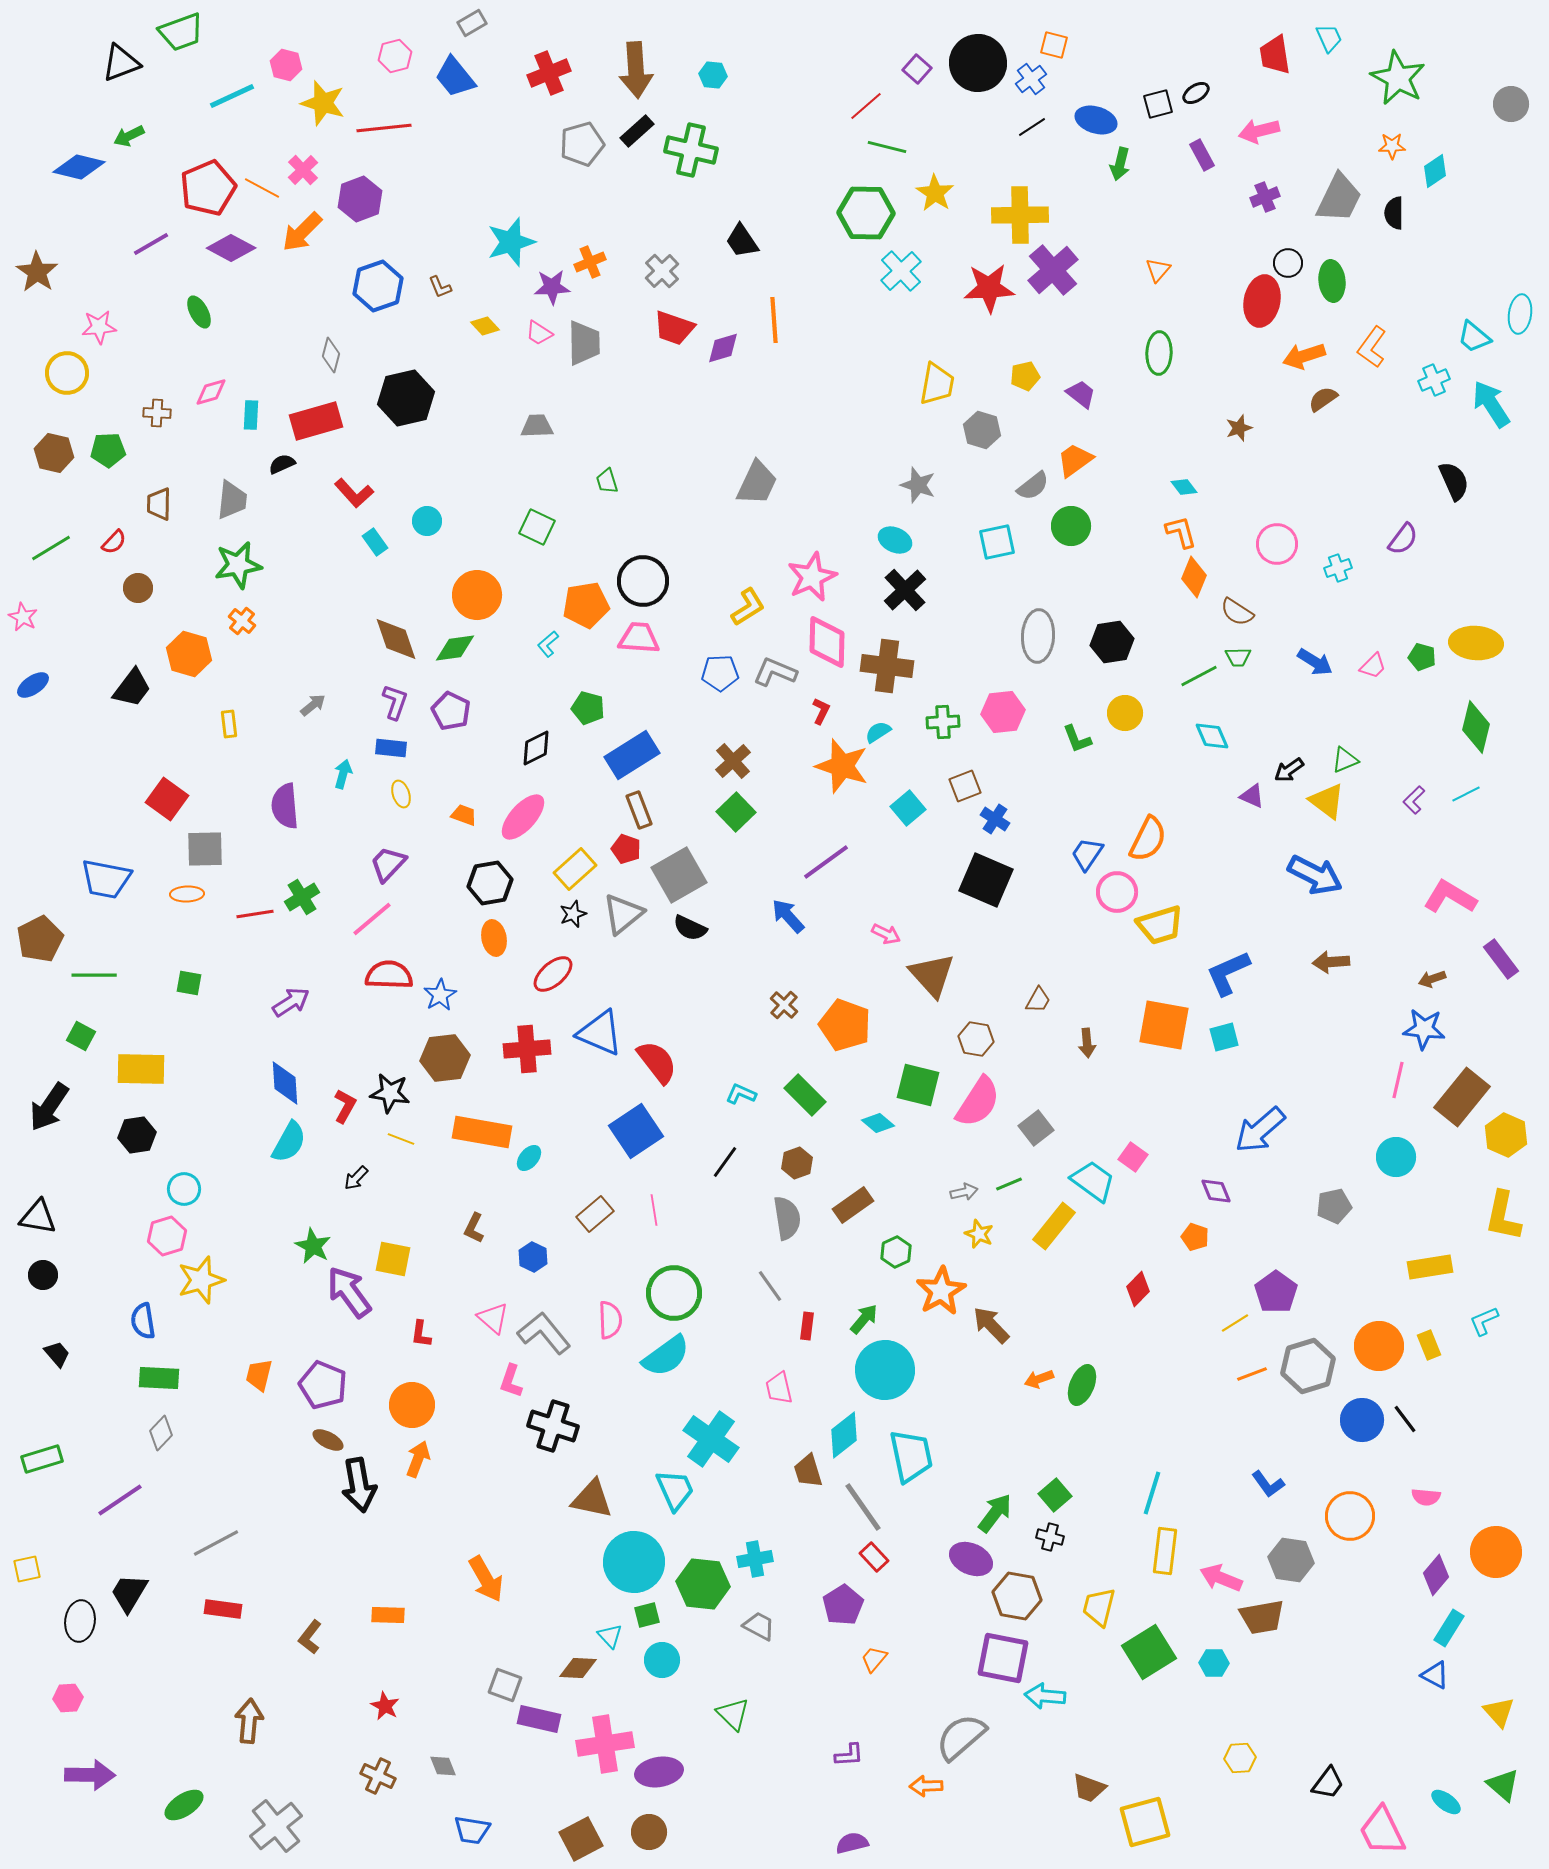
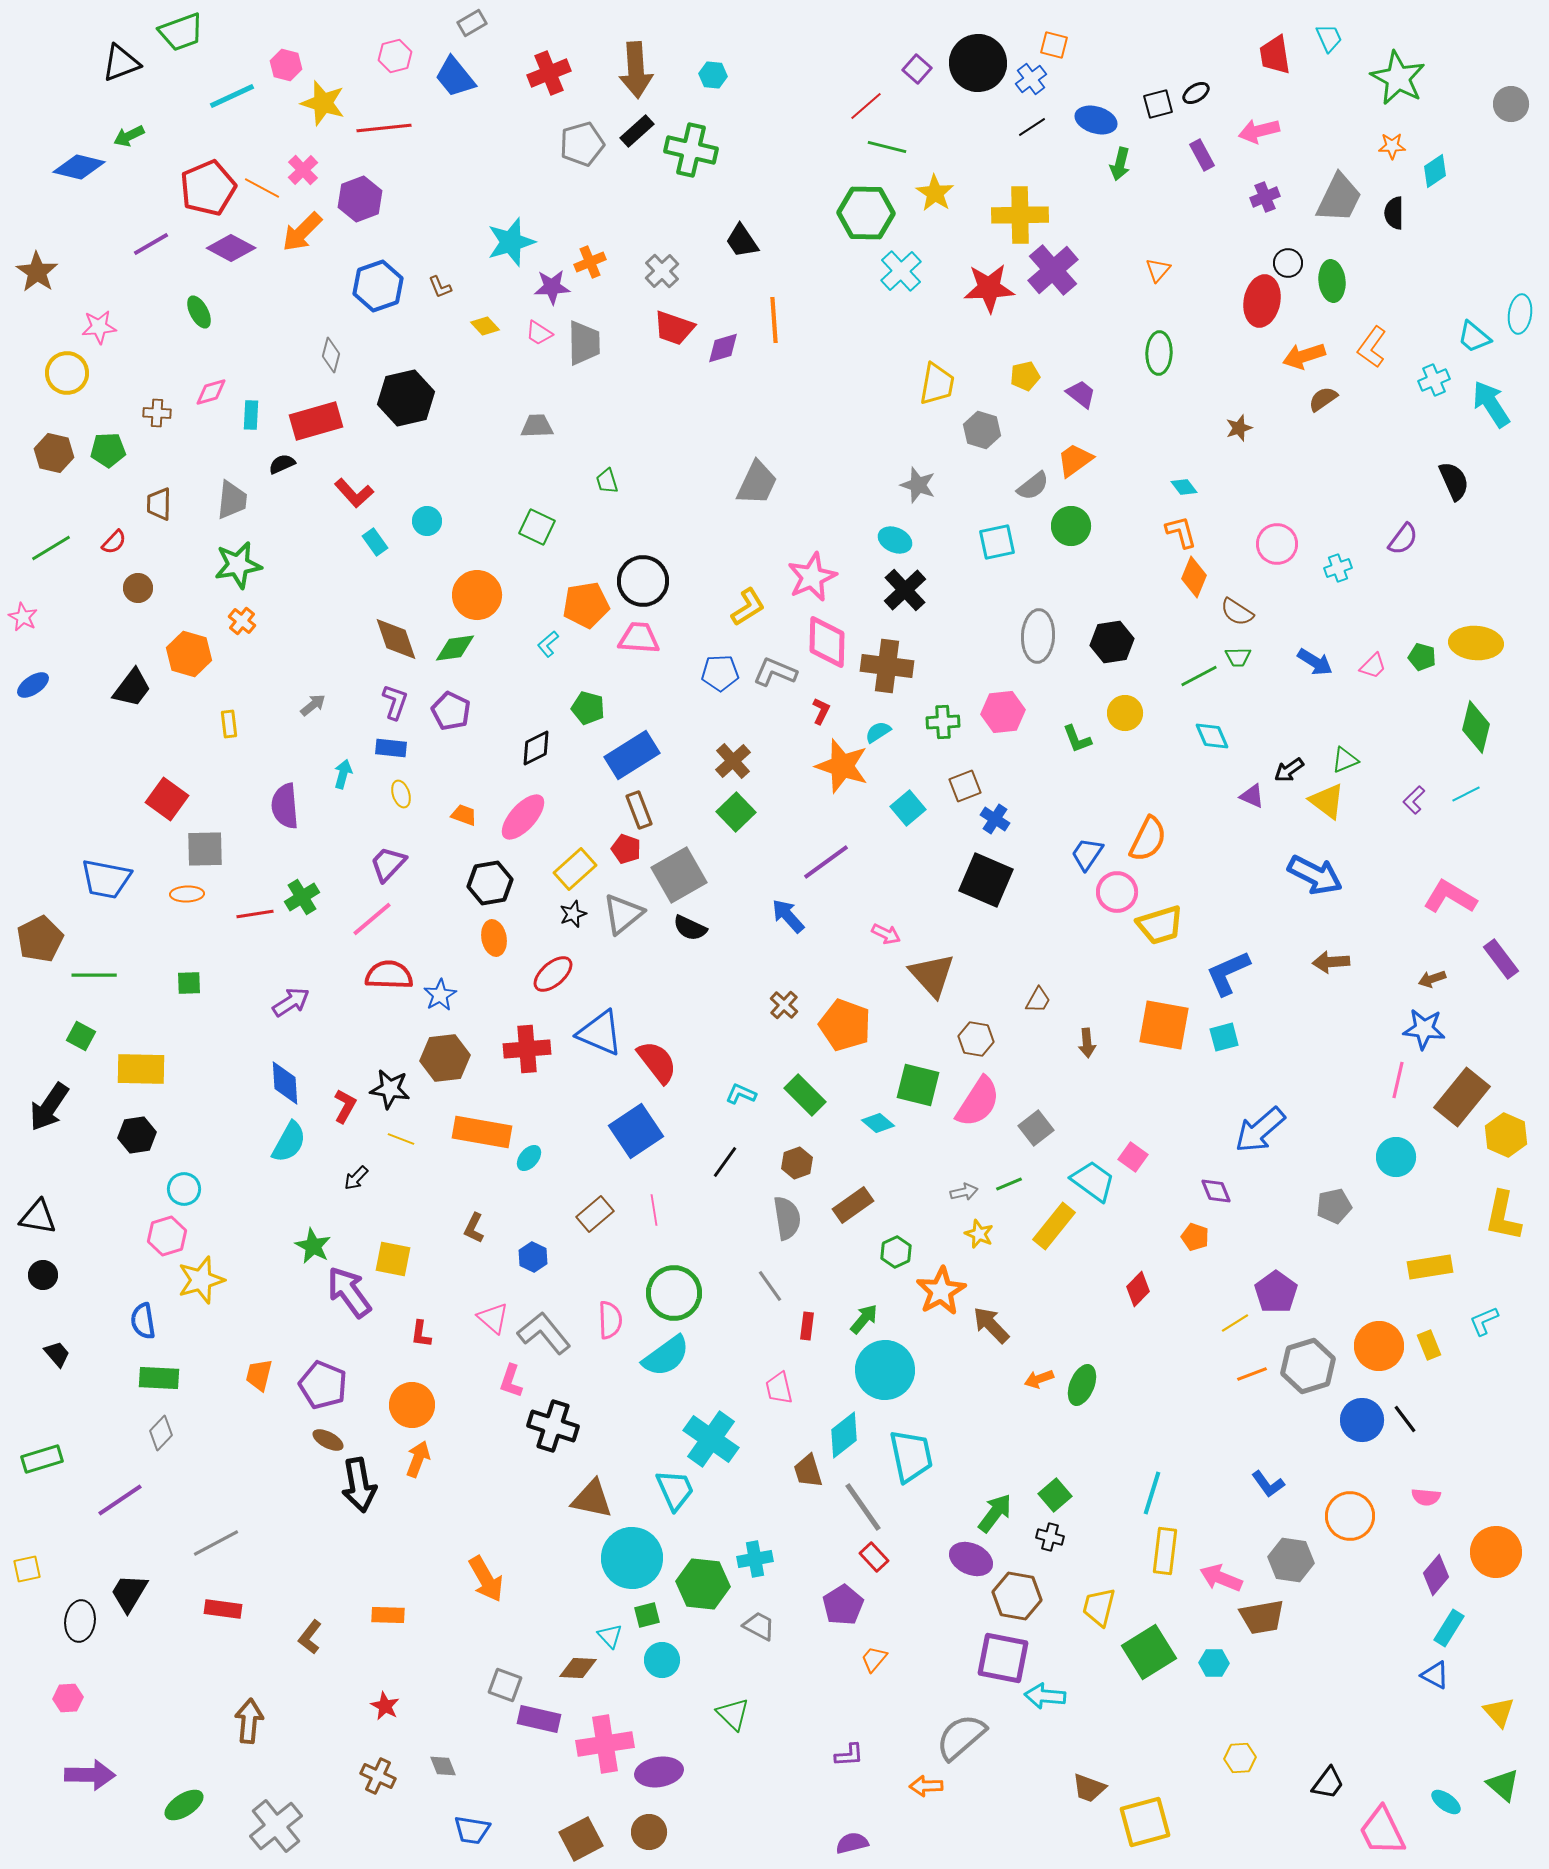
green square at (189, 983): rotated 12 degrees counterclockwise
black star at (390, 1093): moved 4 px up
cyan circle at (634, 1562): moved 2 px left, 4 px up
